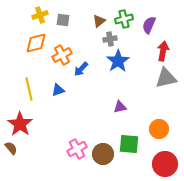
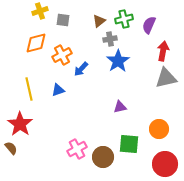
yellow cross: moved 4 px up
brown circle: moved 3 px down
